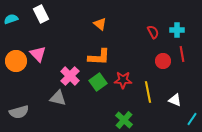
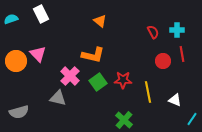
orange triangle: moved 3 px up
orange L-shape: moved 6 px left, 2 px up; rotated 10 degrees clockwise
